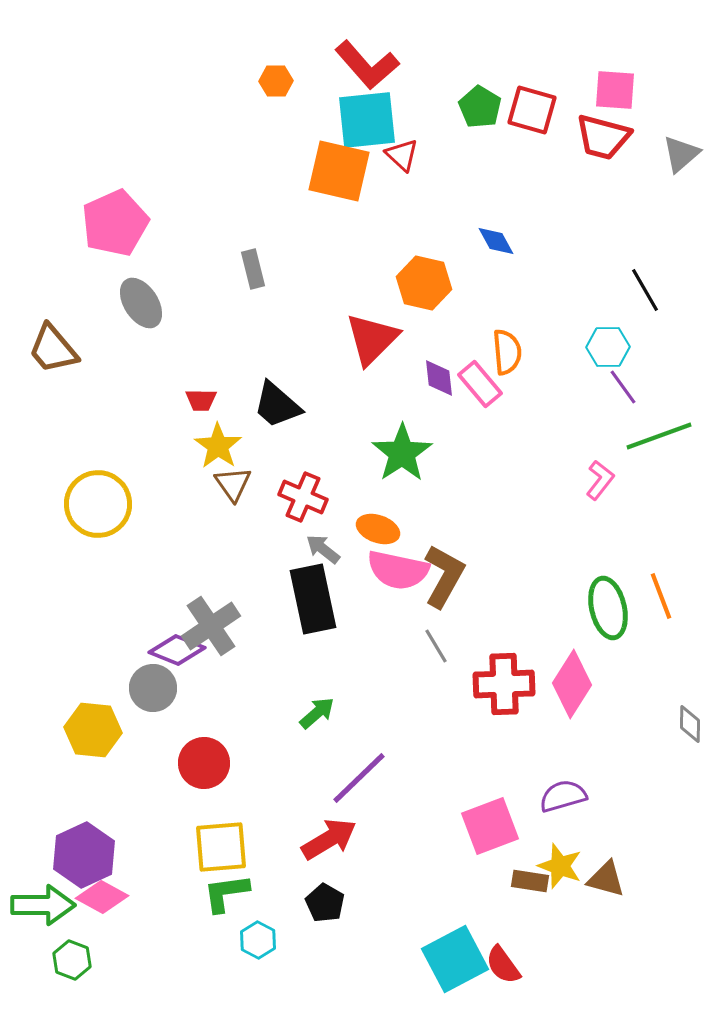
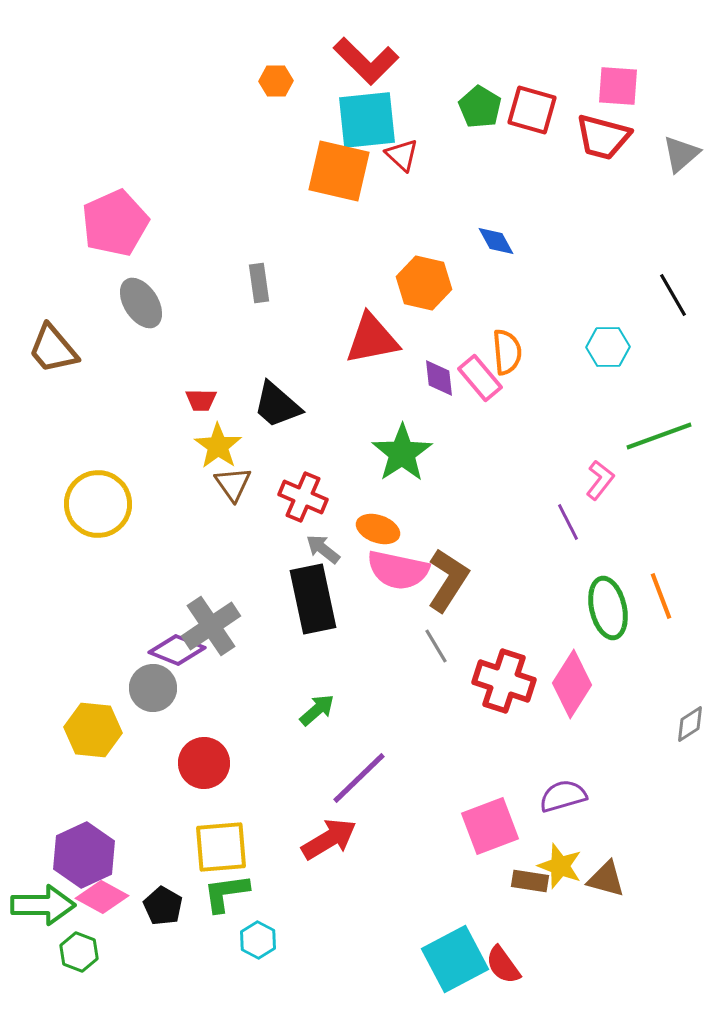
red L-shape at (367, 65): moved 1 px left, 4 px up; rotated 4 degrees counterclockwise
pink square at (615, 90): moved 3 px right, 4 px up
gray rectangle at (253, 269): moved 6 px right, 14 px down; rotated 6 degrees clockwise
black line at (645, 290): moved 28 px right, 5 px down
red triangle at (372, 339): rotated 34 degrees clockwise
pink rectangle at (480, 384): moved 6 px up
purple line at (623, 387): moved 55 px left, 135 px down; rotated 9 degrees clockwise
brown L-shape at (444, 576): moved 4 px right, 4 px down; rotated 4 degrees clockwise
red cross at (504, 684): moved 3 px up; rotated 20 degrees clockwise
green arrow at (317, 713): moved 3 px up
gray diamond at (690, 724): rotated 57 degrees clockwise
black pentagon at (325, 903): moved 162 px left, 3 px down
green hexagon at (72, 960): moved 7 px right, 8 px up
